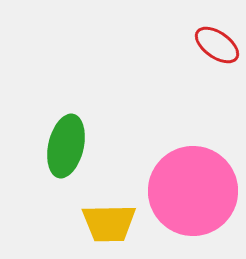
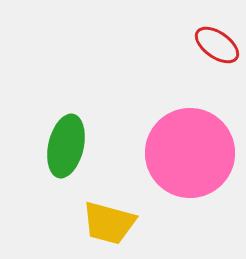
pink circle: moved 3 px left, 38 px up
yellow trapezoid: rotated 16 degrees clockwise
